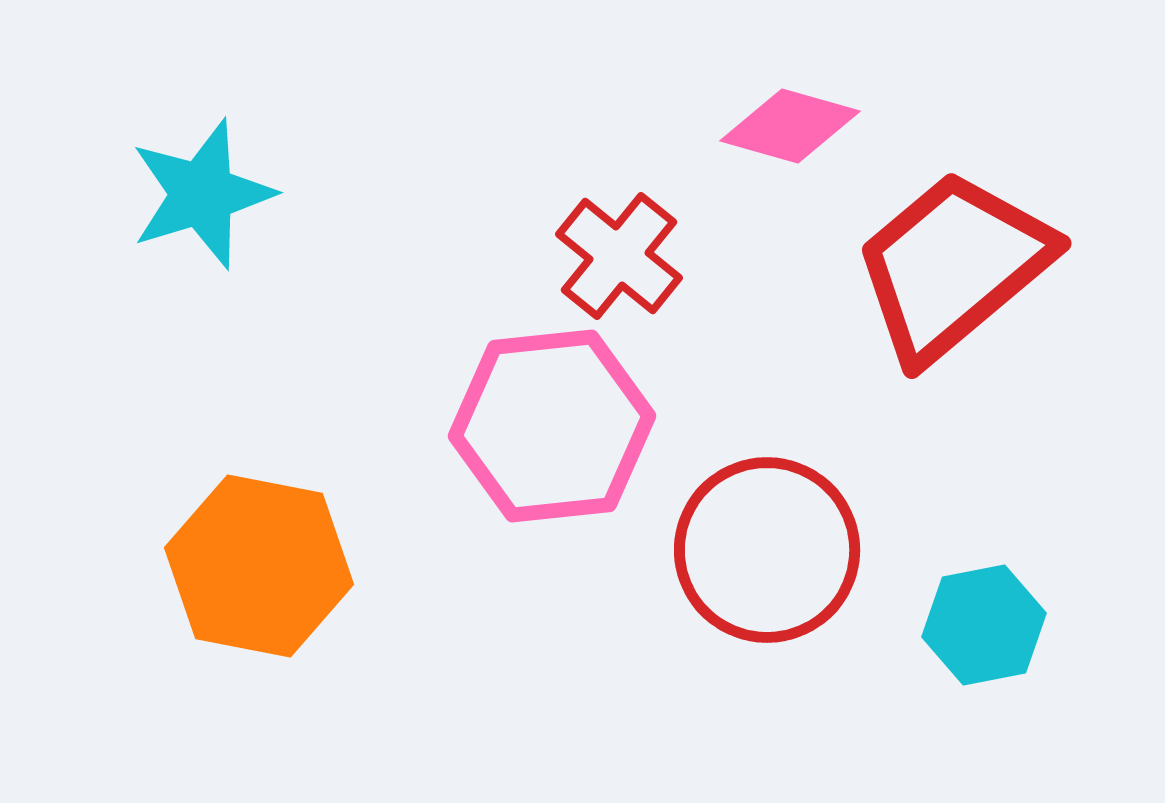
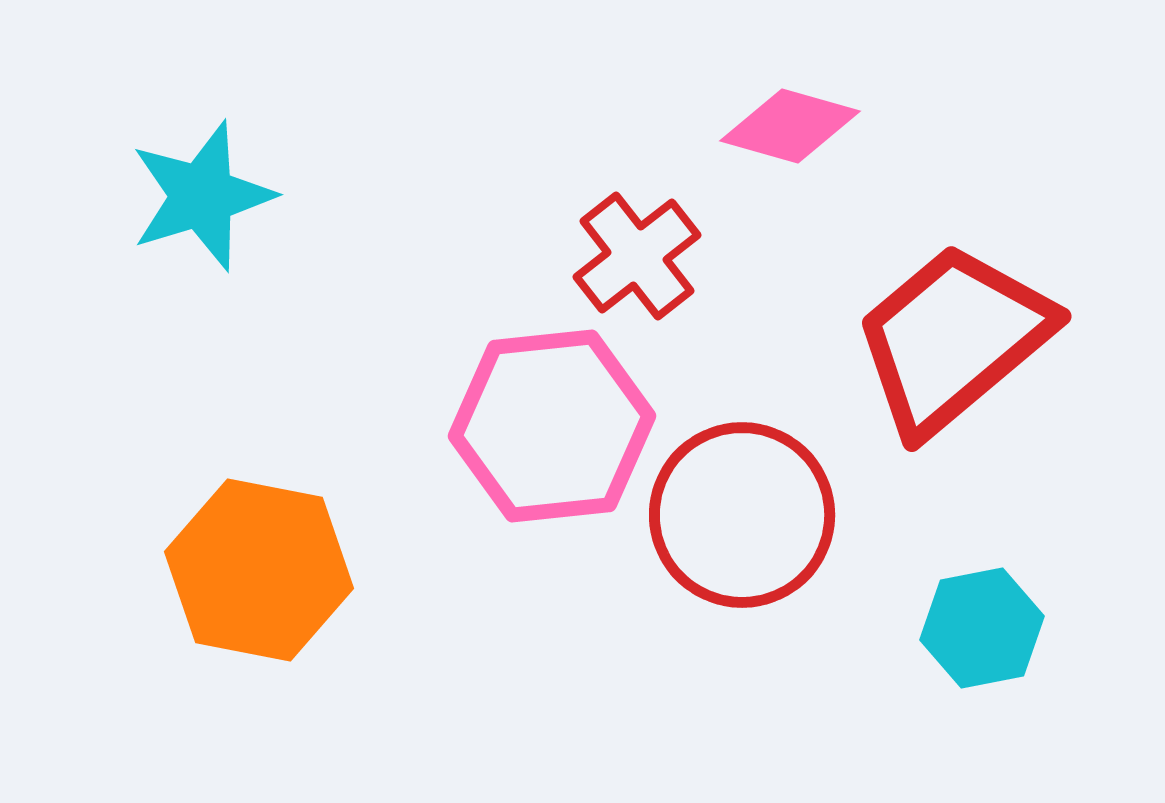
cyan star: moved 2 px down
red cross: moved 18 px right; rotated 13 degrees clockwise
red trapezoid: moved 73 px down
red circle: moved 25 px left, 35 px up
orange hexagon: moved 4 px down
cyan hexagon: moved 2 px left, 3 px down
